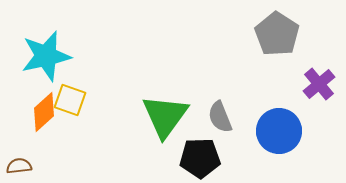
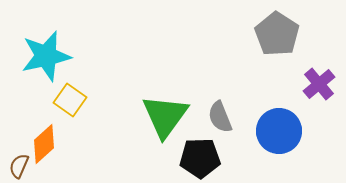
yellow square: rotated 16 degrees clockwise
orange diamond: moved 32 px down
brown semicircle: rotated 60 degrees counterclockwise
